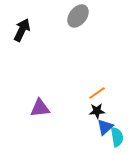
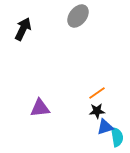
black arrow: moved 1 px right, 1 px up
blue triangle: rotated 24 degrees clockwise
